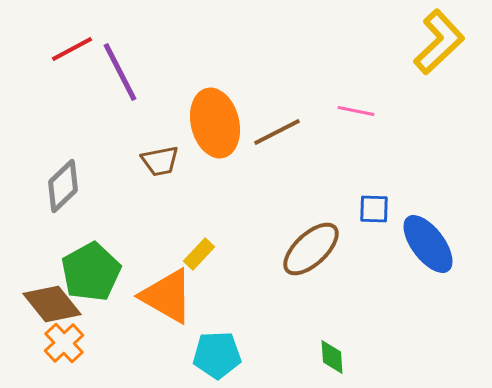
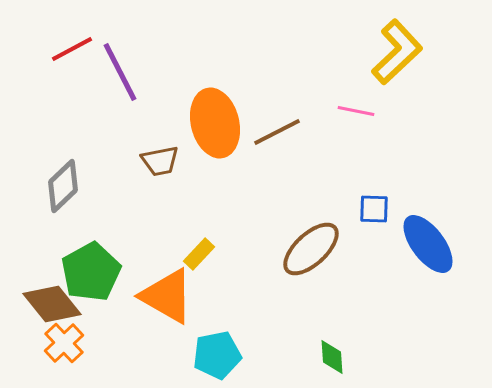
yellow L-shape: moved 42 px left, 10 px down
cyan pentagon: rotated 9 degrees counterclockwise
